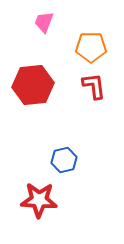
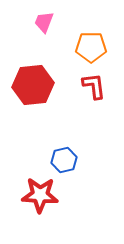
red star: moved 1 px right, 5 px up
